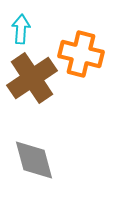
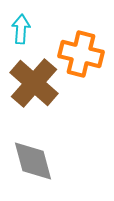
brown cross: moved 2 px right, 5 px down; rotated 15 degrees counterclockwise
gray diamond: moved 1 px left, 1 px down
